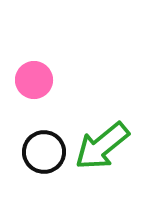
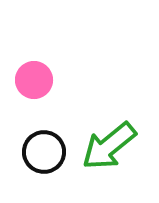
green arrow: moved 7 px right
